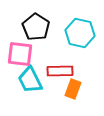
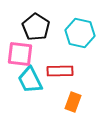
orange rectangle: moved 13 px down
